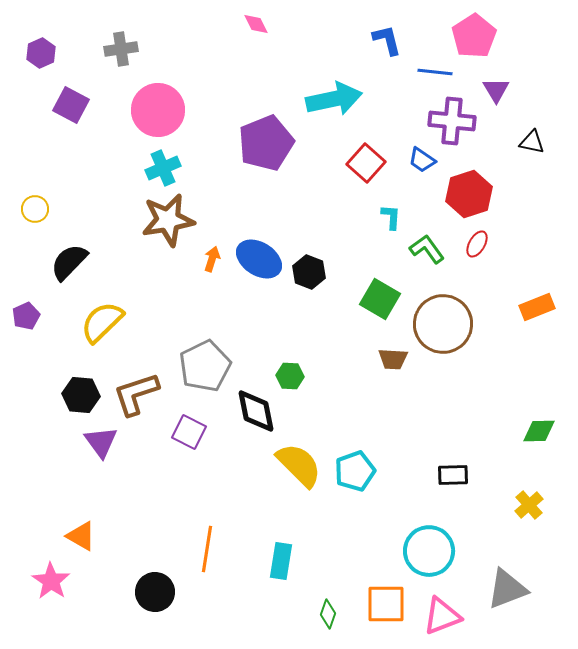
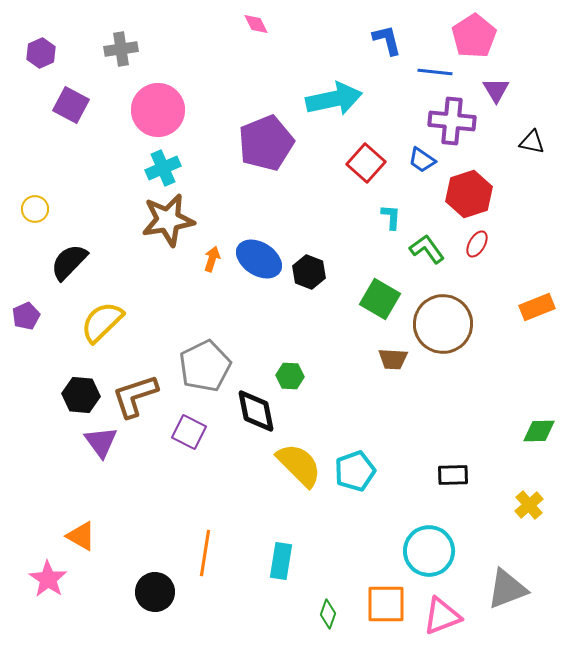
brown L-shape at (136, 394): moved 1 px left, 2 px down
orange line at (207, 549): moved 2 px left, 4 px down
pink star at (51, 581): moved 3 px left, 2 px up
